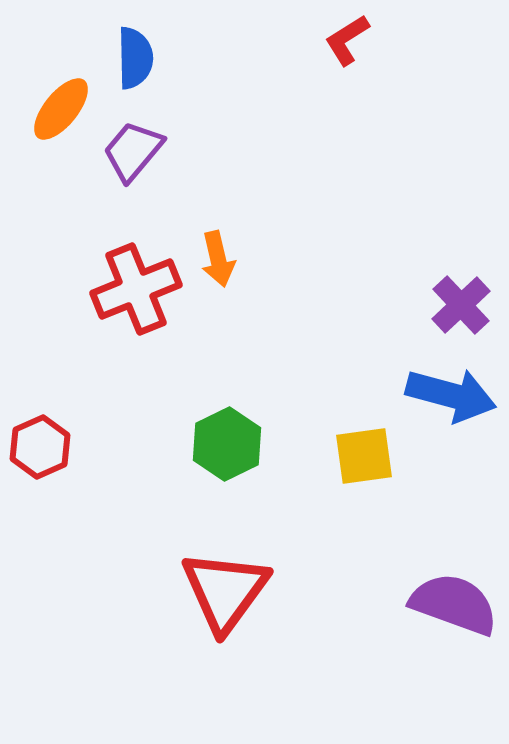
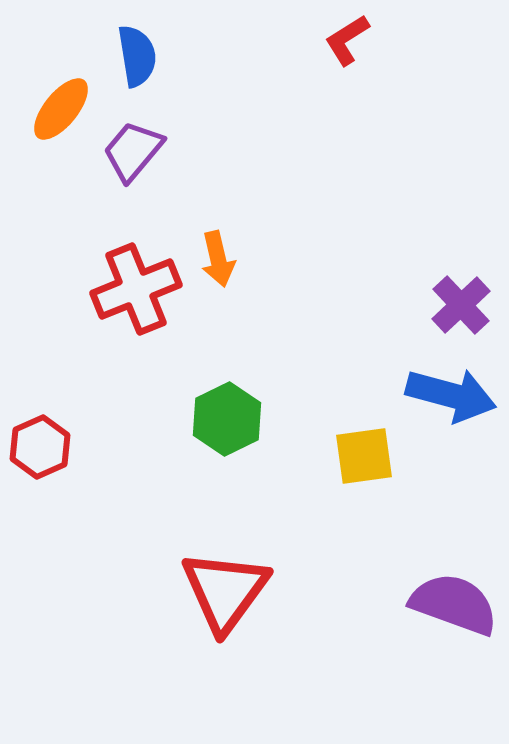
blue semicircle: moved 2 px right, 2 px up; rotated 8 degrees counterclockwise
green hexagon: moved 25 px up
